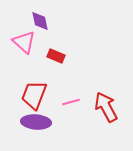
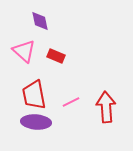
pink triangle: moved 9 px down
red trapezoid: rotated 32 degrees counterclockwise
pink line: rotated 12 degrees counterclockwise
red arrow: rotated 24 degrees clockwise
